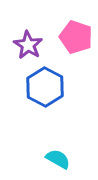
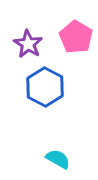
pink pentagon: rotated 12 degrees clockwise
purple star: moved 1 px up
